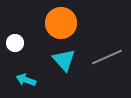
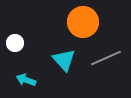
orange circle: moved 22 px right, 1 px up
gray line: moved 1 px left, 1 px down
